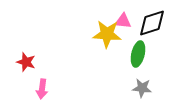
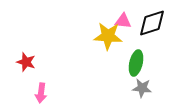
yellow star: moved 1 px right, 2 px down
green ellipse: moved 2 px left, 9 px down
pink arrow: moved 1 px left, 4 px down
